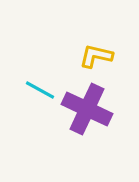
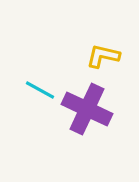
yellow L-shape: moved 7 px right
